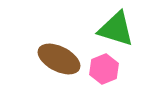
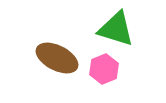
brown ellipse: moved 2 px left, 1 px up
